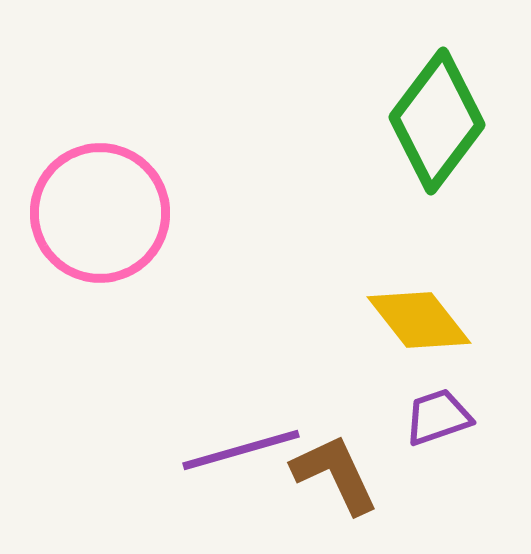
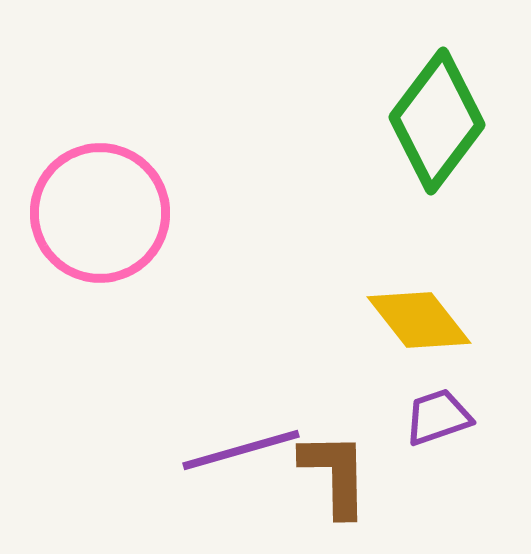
brown L-shape: rotated 24 degrees clockwise
